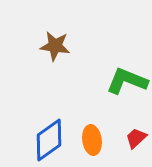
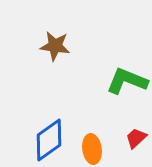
orange ellipse: moved 9 px down
